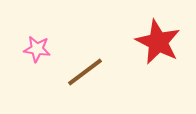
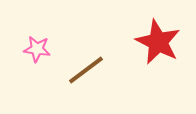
brown line: moved 1 px right, 2 px up
